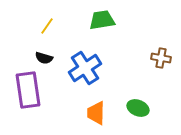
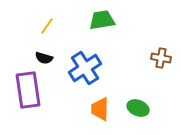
orange trapezoid: moved 4 px right, 4 px up
